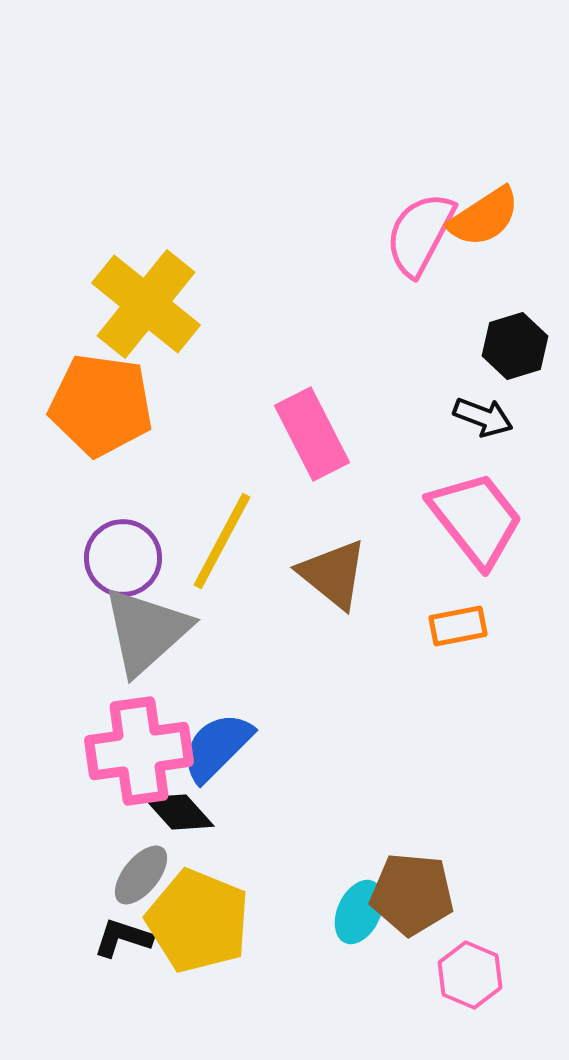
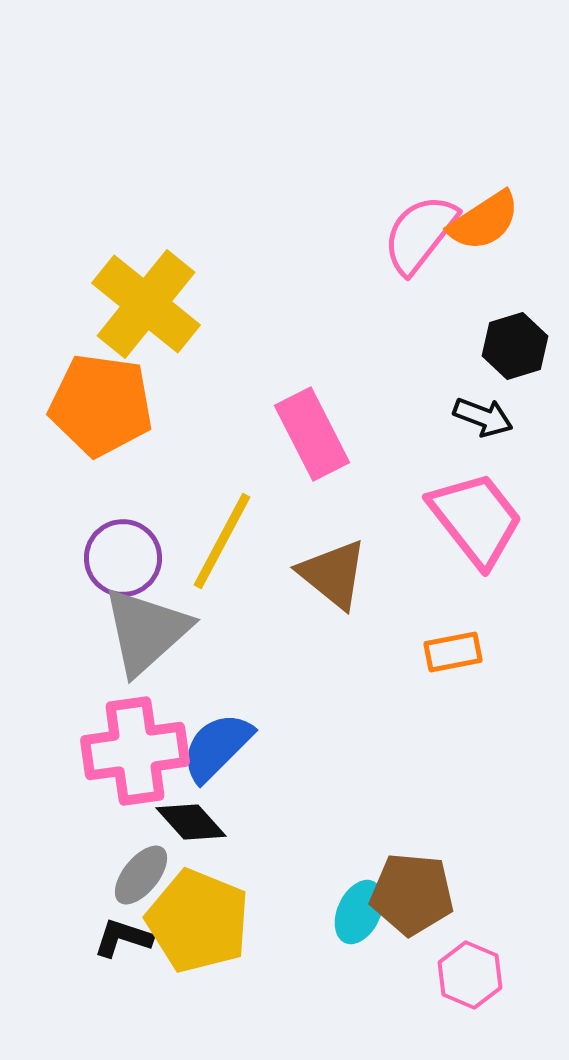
orange semicircle: moved 4 px down
pink semicircle: rotated 10 degrees clockwise
orange rectangle: moved 5 px left, 26 px down
pink cross: moved 4 px left
black diamond: moved 12 px right, 10 px down
